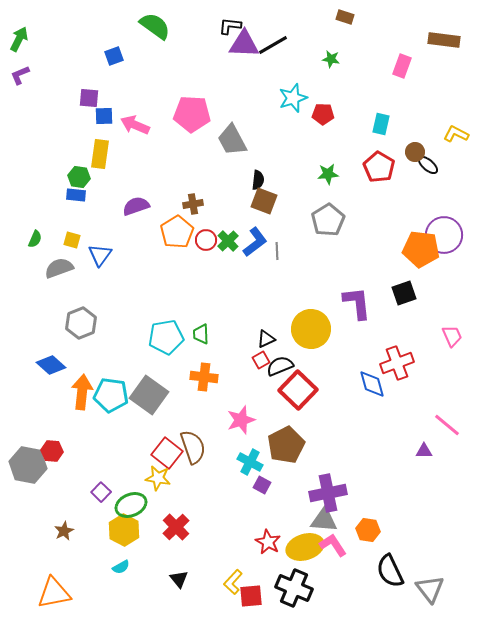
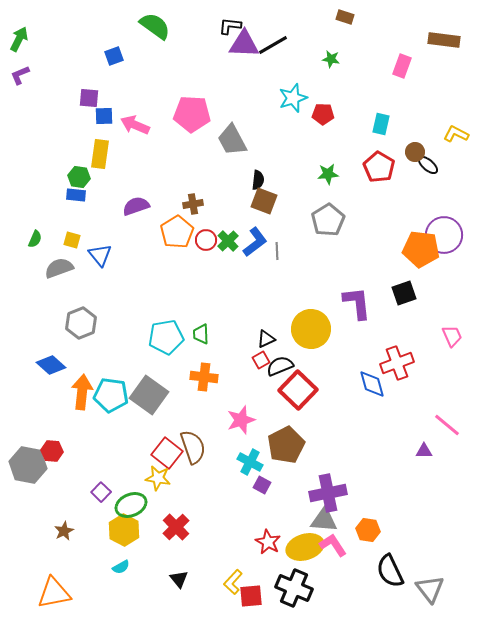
blue triangle at (100, 255): rotated 15 degrees counterclockwise
